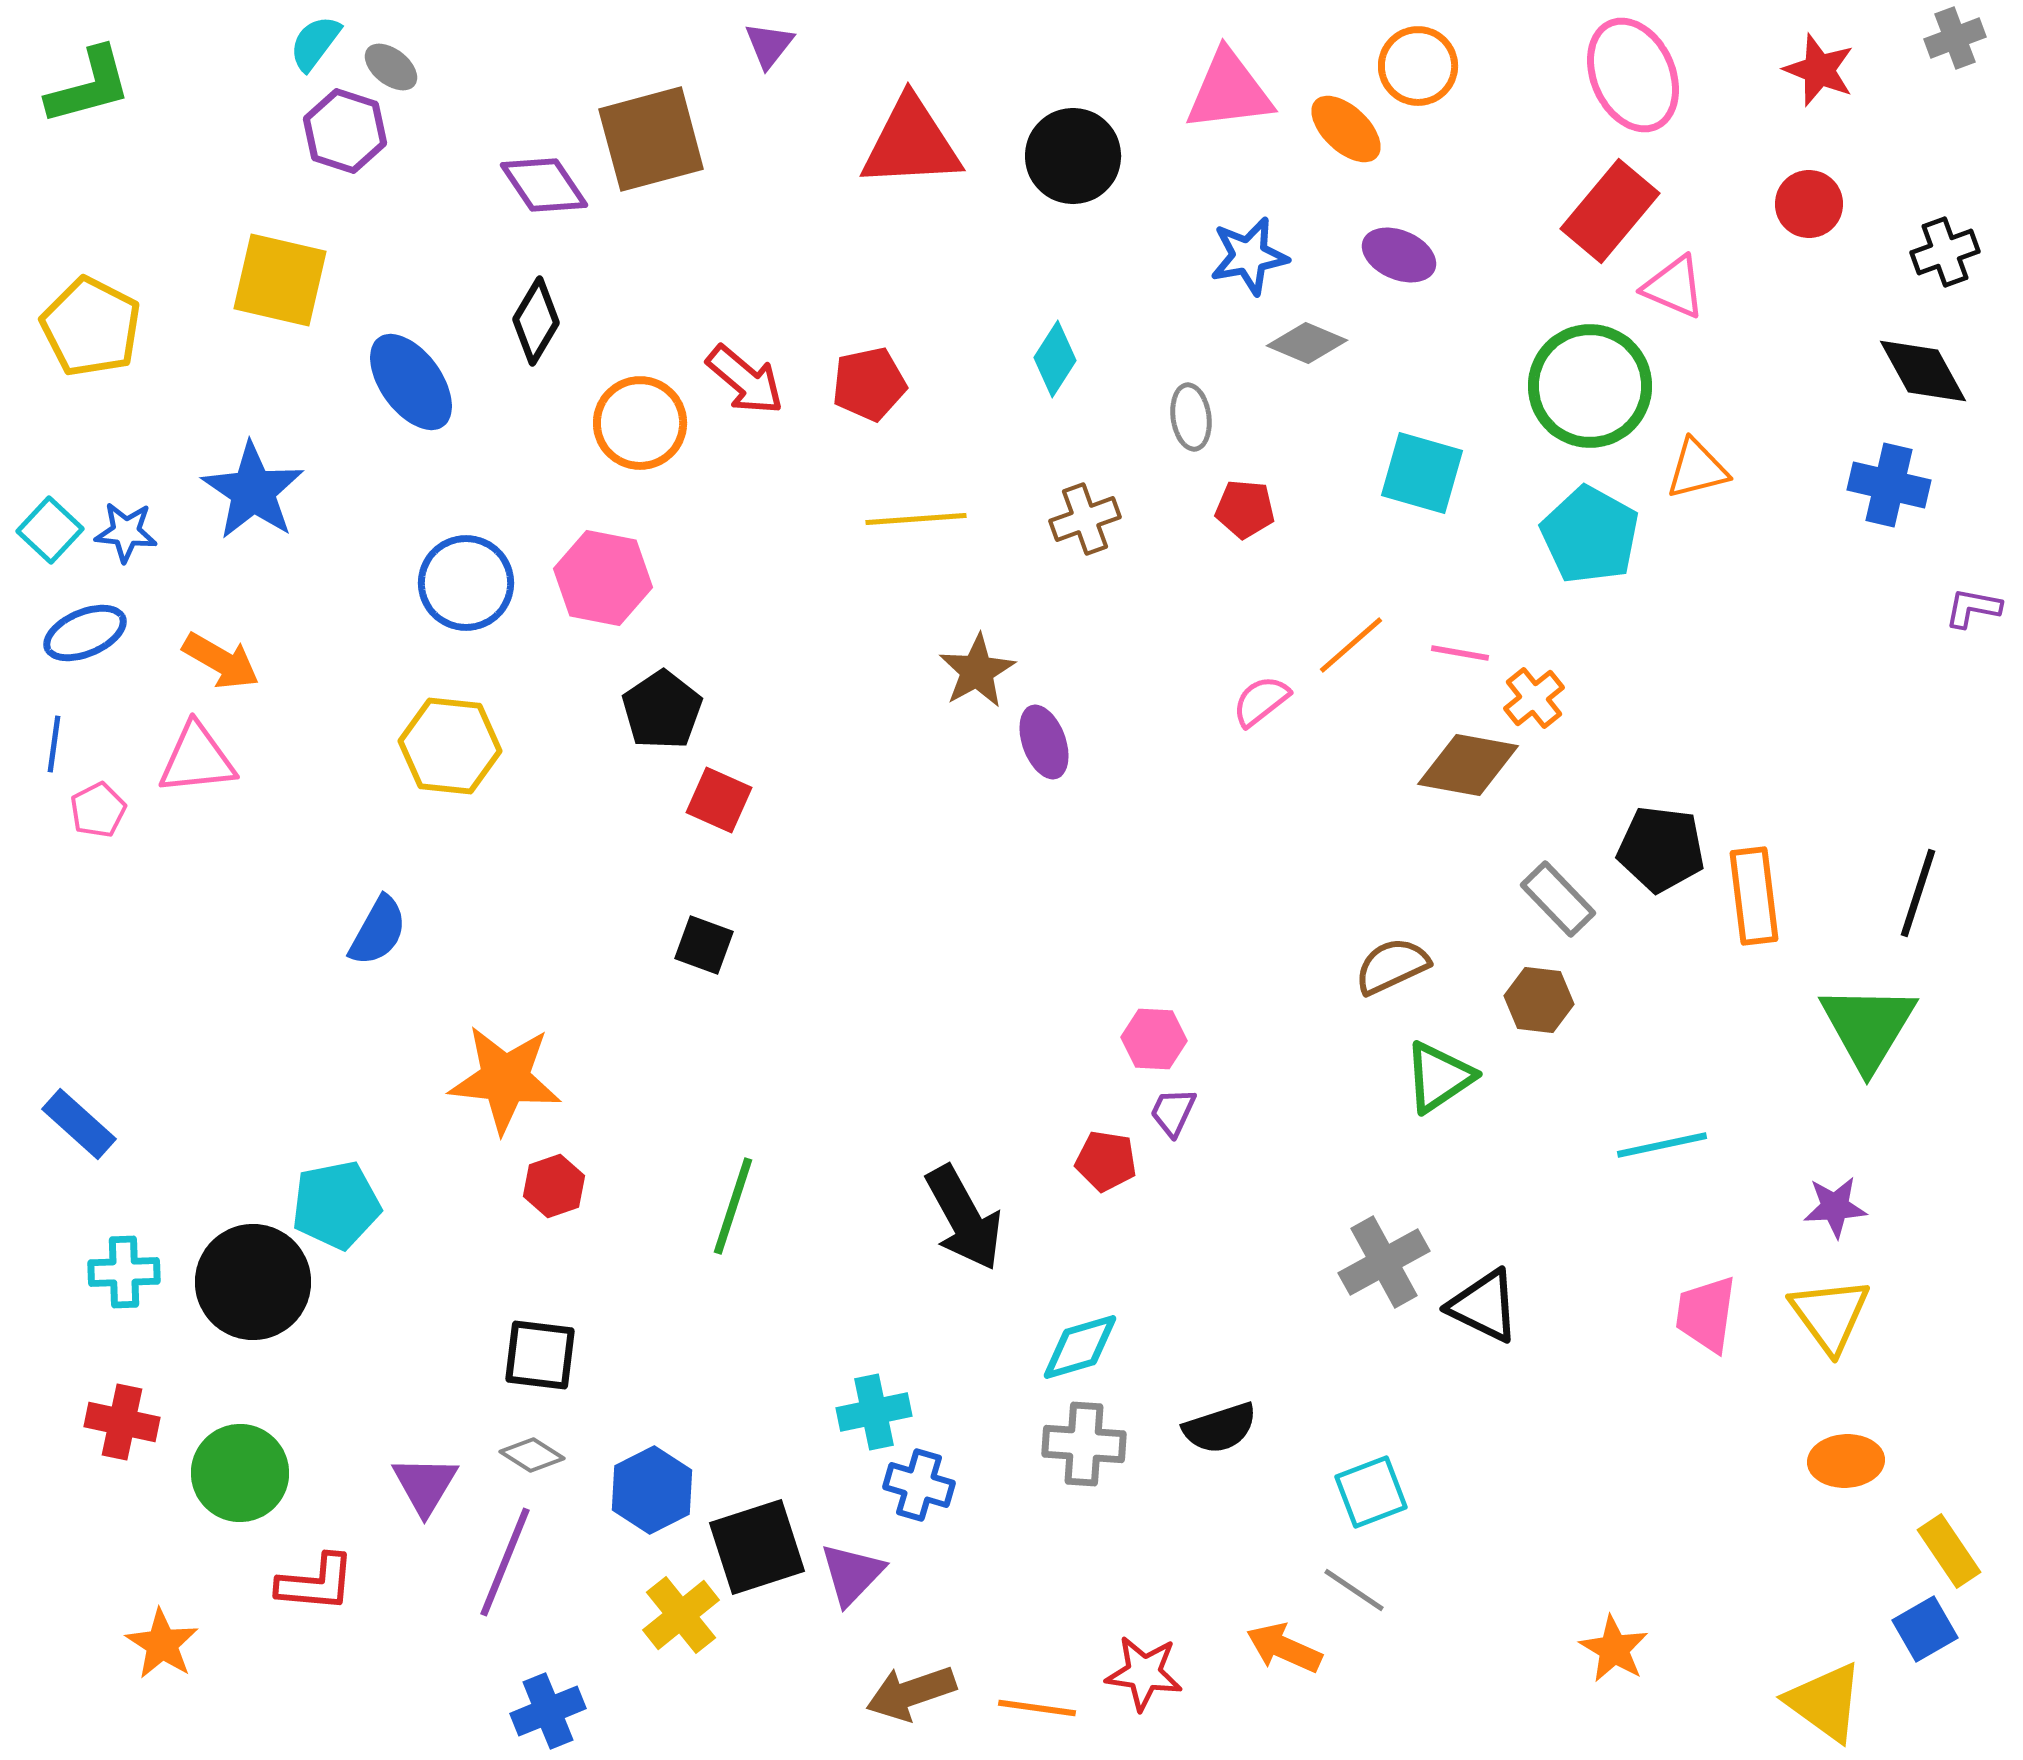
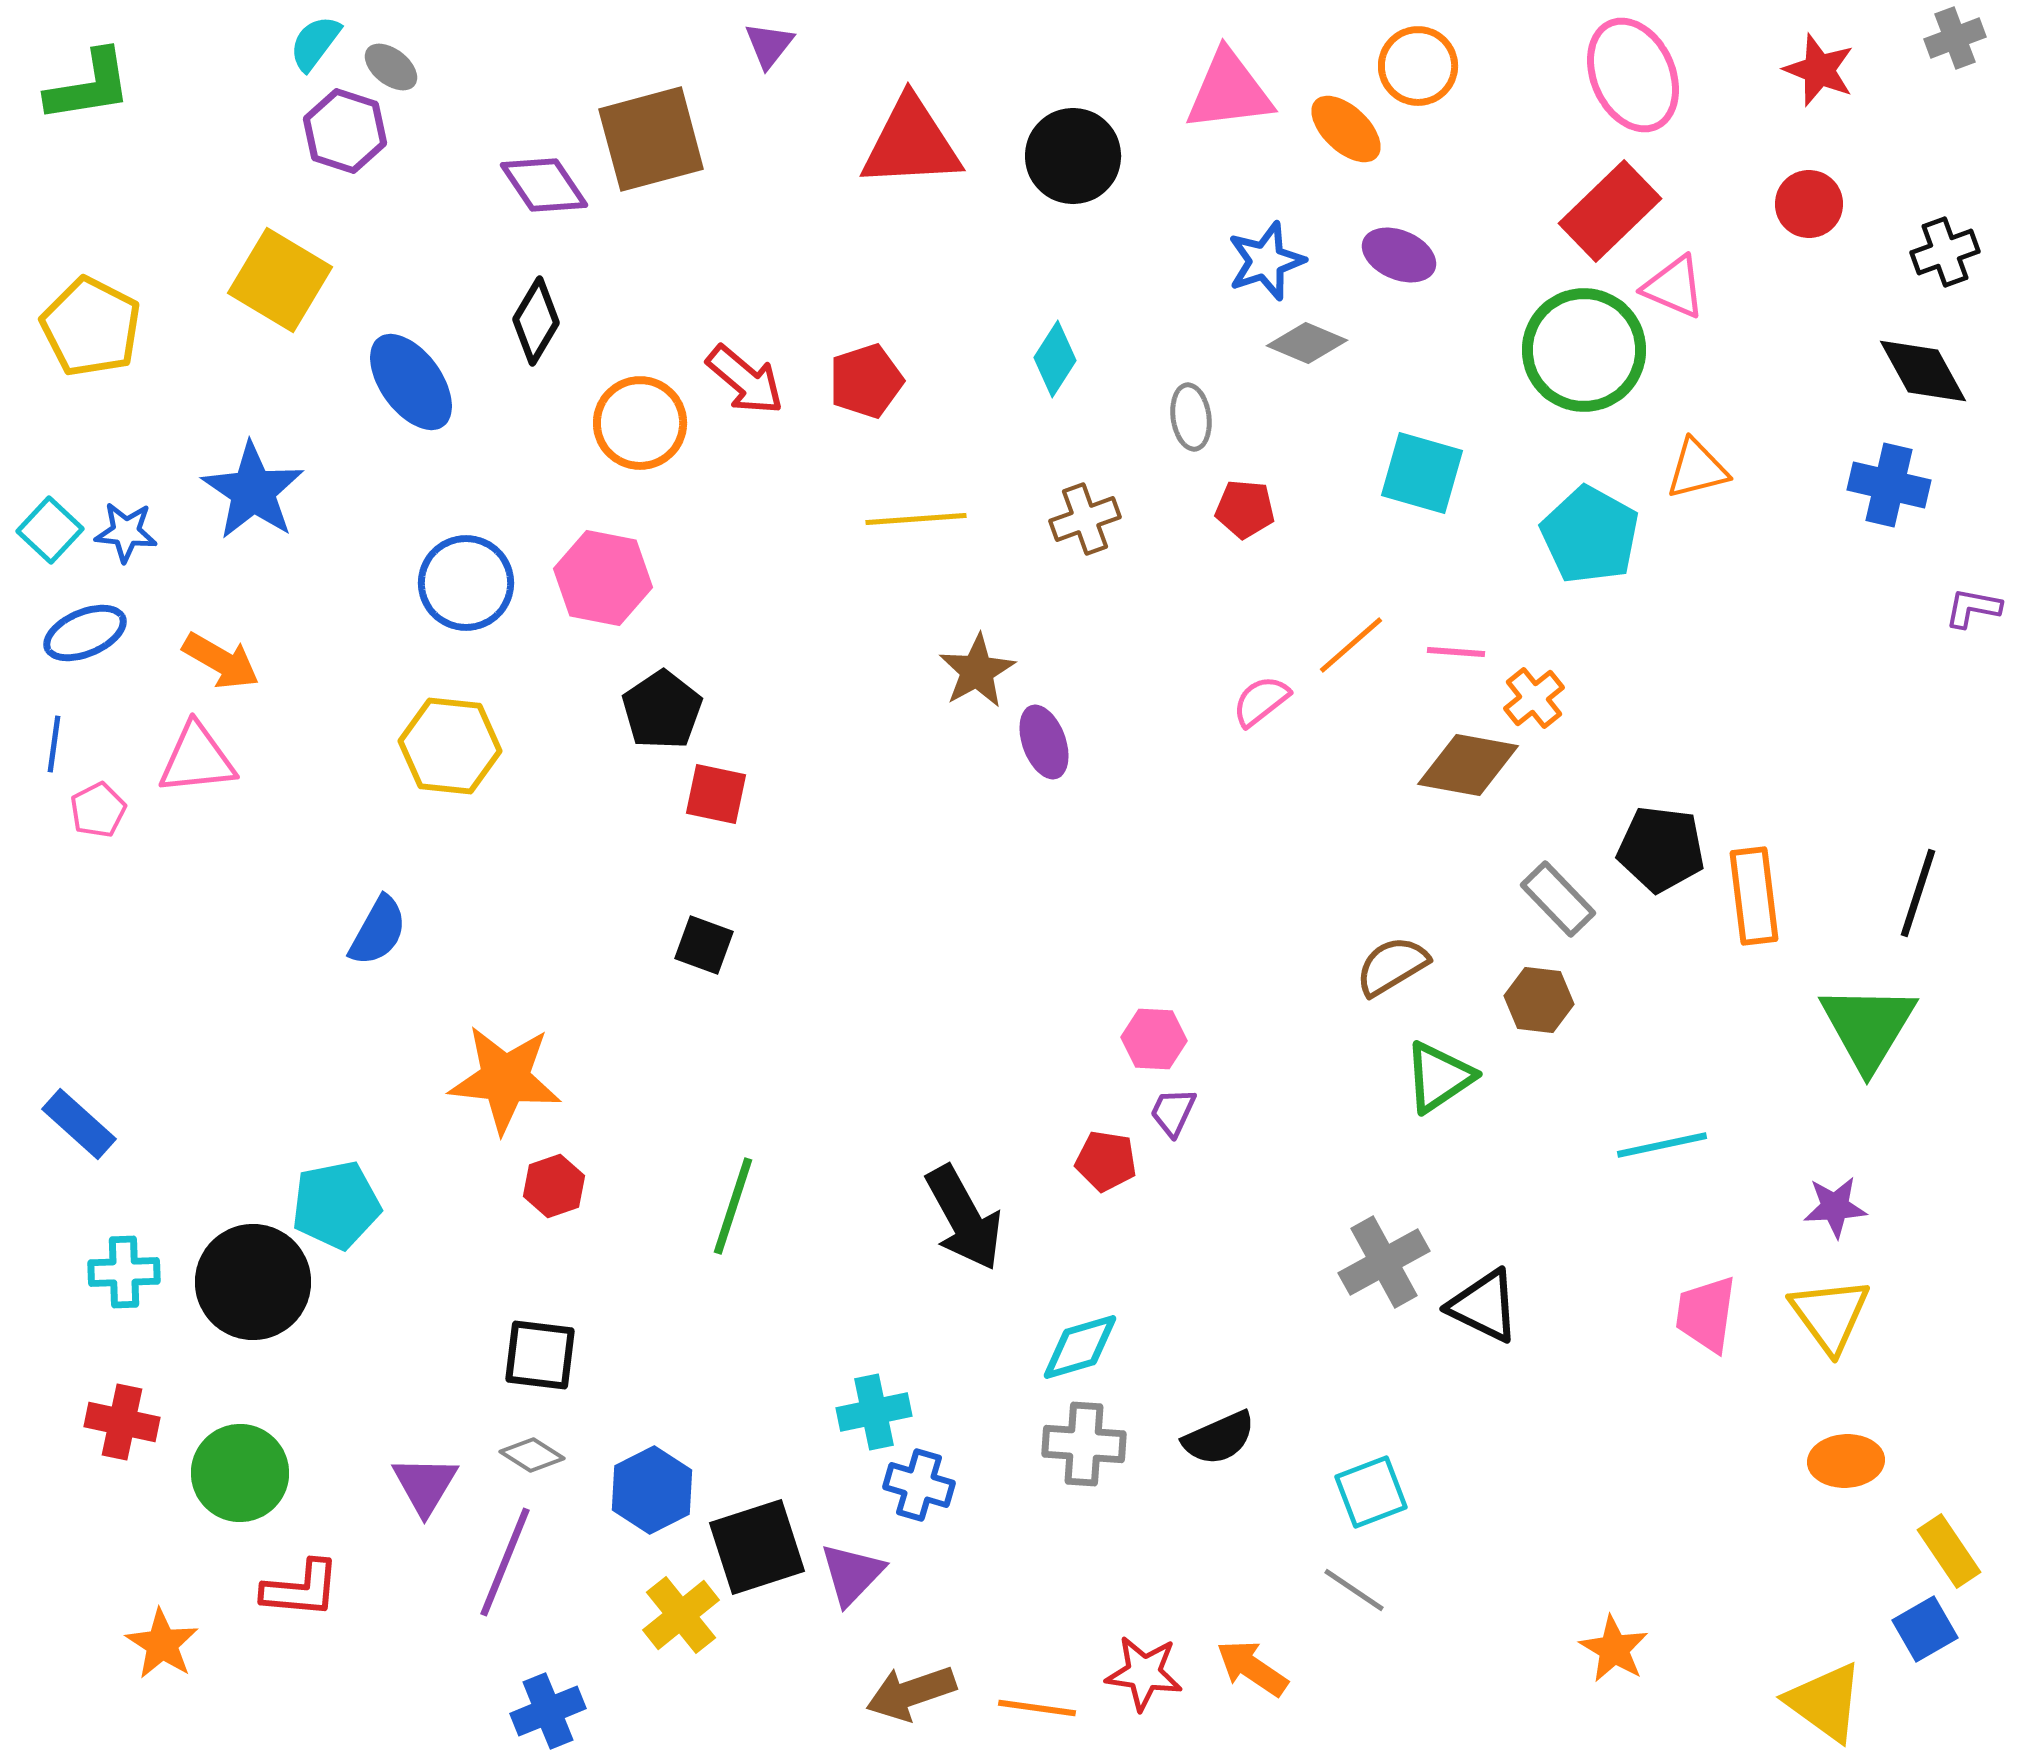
green L-shape at (89, 86): rotated 6 degrees clockwise
red rectangle at (1610, 211): rotated 6 degrees clockwise
blue star at (1249, 256): moved 17 px right, 5 px down; rotated 8 degrees counterclockwise
yellow square at (280, 280): rotated 18 degrees clockwise
red pentagon at (869, 384): moved 3 px left, 3 px up; rotated 6 degrees counterclockwise
green circle at (1590, 386): moved 6 px left, 36 px up
pink line at (1460, 653): moved 4 px left, 1 px up; rotated 6 degrees counterclockwise
red square at (719, 800): moved 3 px left, 6 px up; rotated 12 degrees counterclockwise
brown semicircle at (1392, 966): rotated 6 degrees counterclockwise
black semicircle at (1220, 1428): moved 1 px left, 10 px down; rotated 6 degrees counterclockwise
red L-shape at (316, 1583): moved 15 px left, 6 px down
orange arrow at (1284, 1648): moved 32 px left, 20 px down; rotated 10 degrees clockwise
